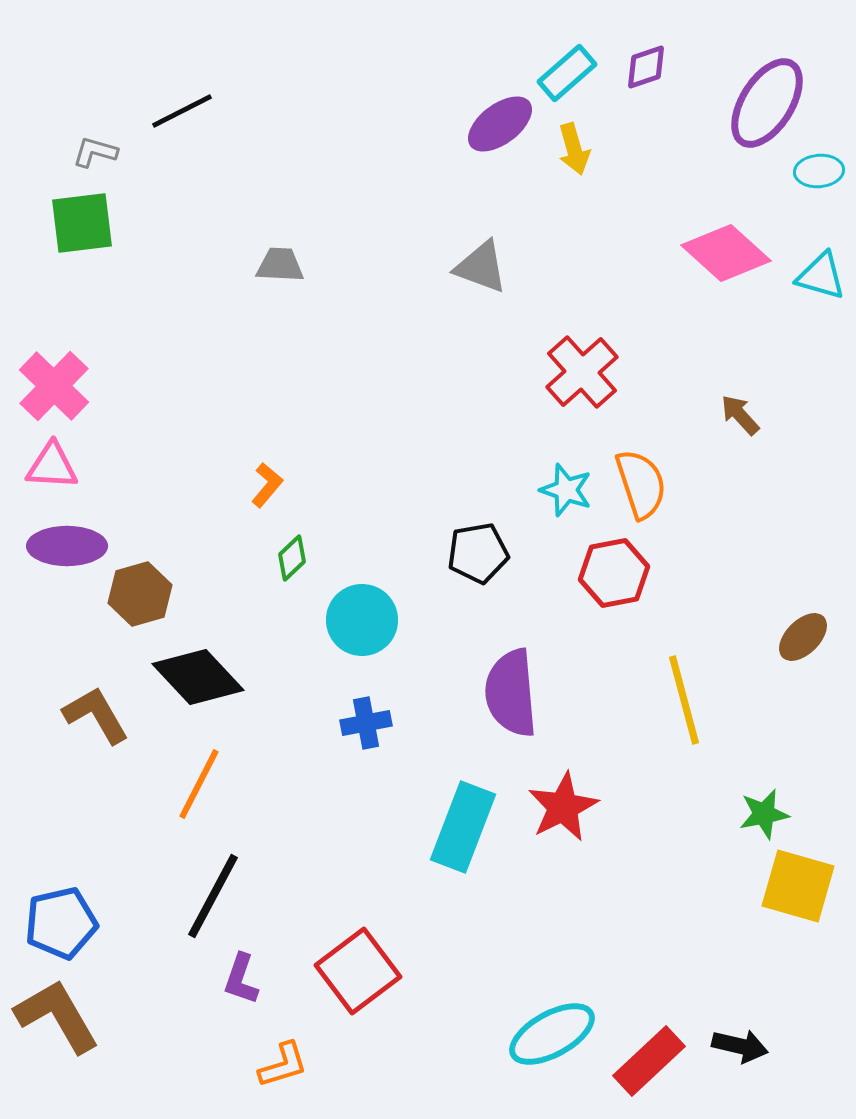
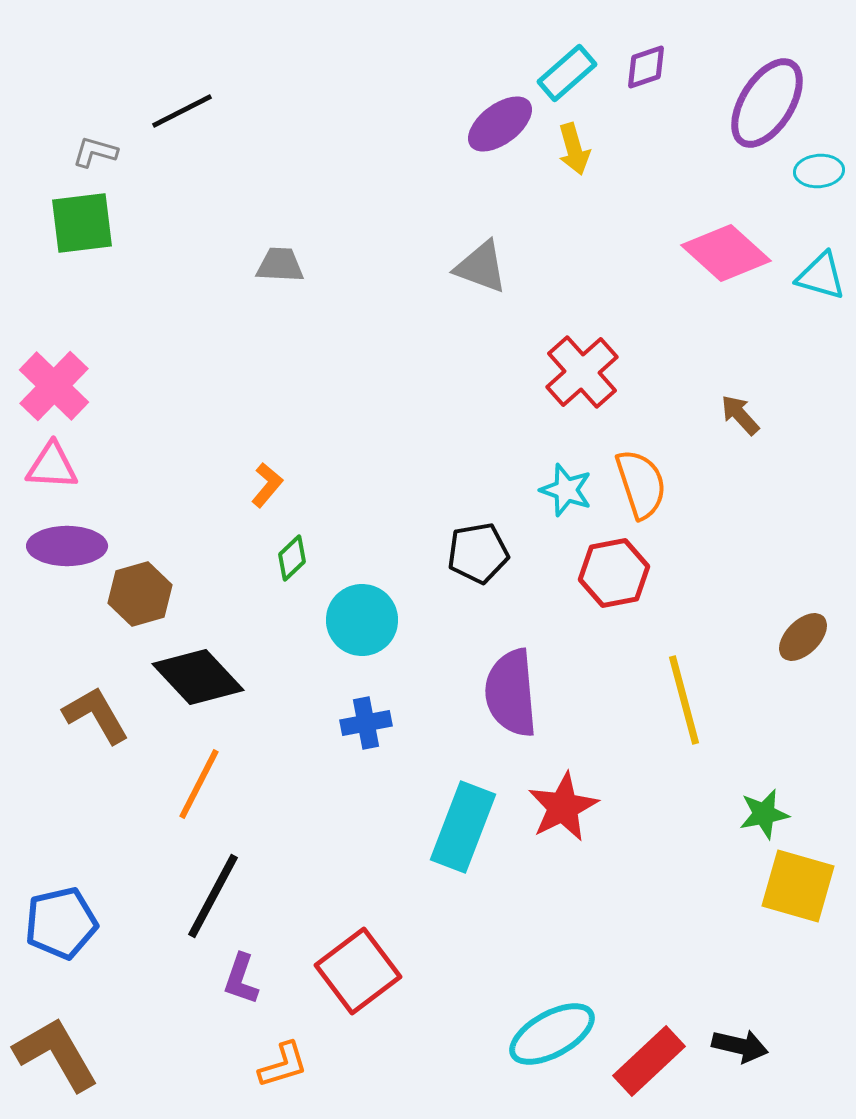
brown L-shape at (57, 1016): moved 1 px left, 38 px down
